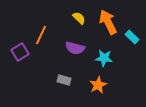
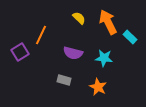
cyan rectangle: moved 2 px left
purple semicircle: moved 2 px left, 5 px down
orange star: moved 2 px down; rotated 18 degrees counterclockwise
